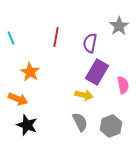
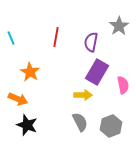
purple semicircle: moved 1 px right, 1 px up
yellow arrow: moved 1 px left; rotated 12 degrees counterclockwise
